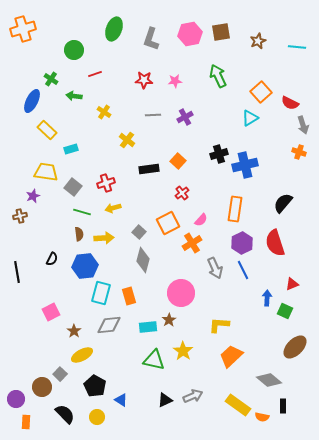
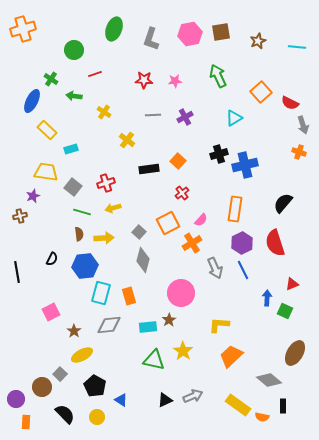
cyan triangle at (250, 118): moved 16 px left
brown ellipse at (295, 347): moved 6 px down; rotated 15 degrees counterclockwise
